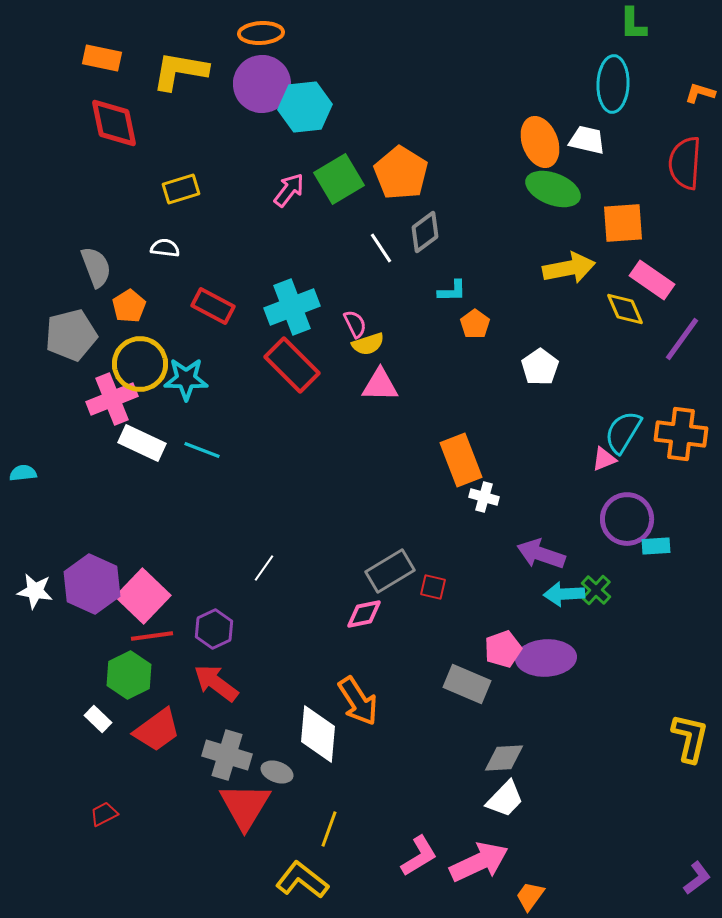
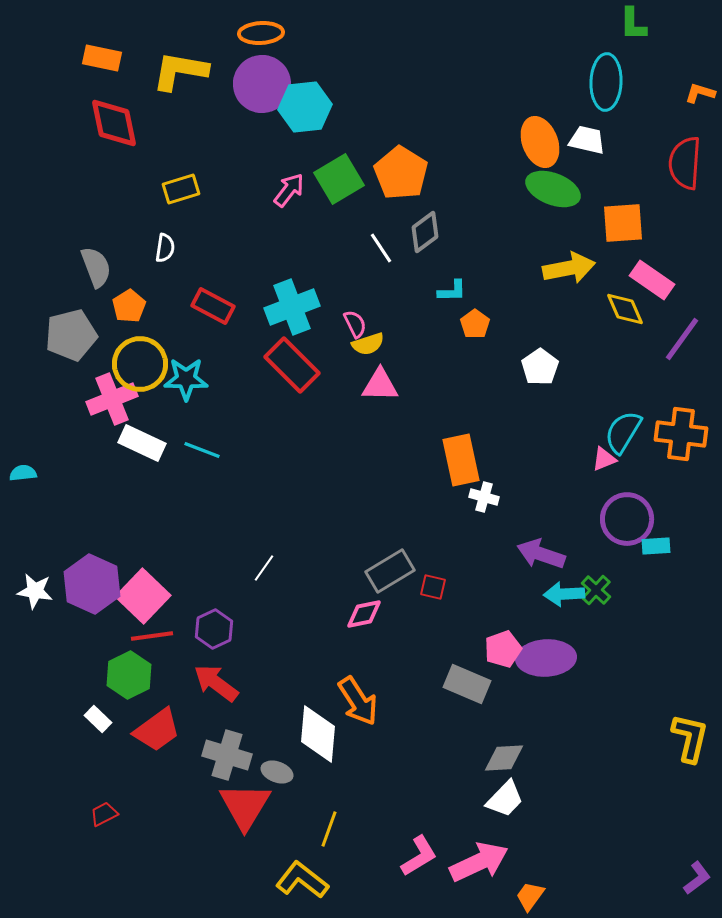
cyan ellipse at (613, 84): moved 7 px left, 2 px up
white semicircle at (165, 248): rotated 92 degrees clockwise
orange rectangle at (461, 460): rotated 9 degrees clockwise
